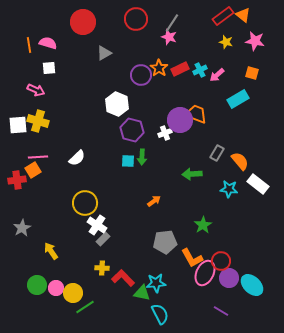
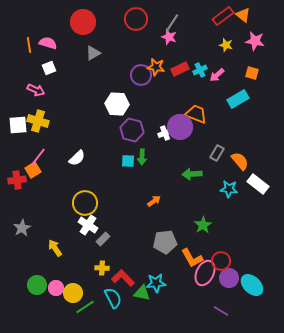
yellow star at (226, 42): moved 3 px down
gray triangle at (104, 53): moved 11 px left
white square at (49, 68): rotated 16 degrees counterclockwise
orange star at (159, 68): moved 3 px left, 1 px up; rotated 24 degrees counterclockwise
white hexagon at (117, 104): rotated 20 degrees counterclockwise
purple circle at (180, 120): moved 7 px down
pink line at (38, 157): rotated 48 degrees counterclockwise
white cross at (97, 225): moved 9 px left
yellow arrow at (51, 251): moved 4 px right, 3 px up
cyan semicircle at (160, 314): moved 47 px left, 16 px up
